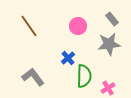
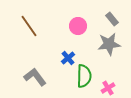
gray L-shape: moved 2 px right
